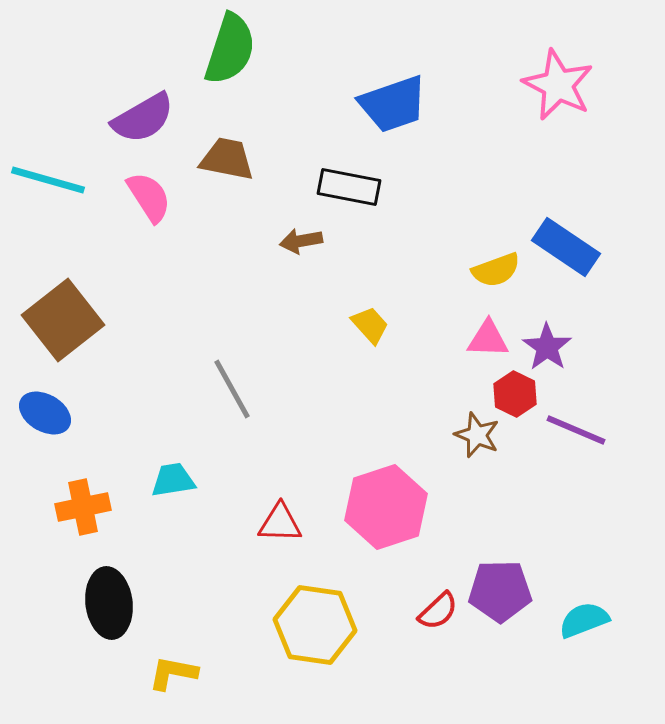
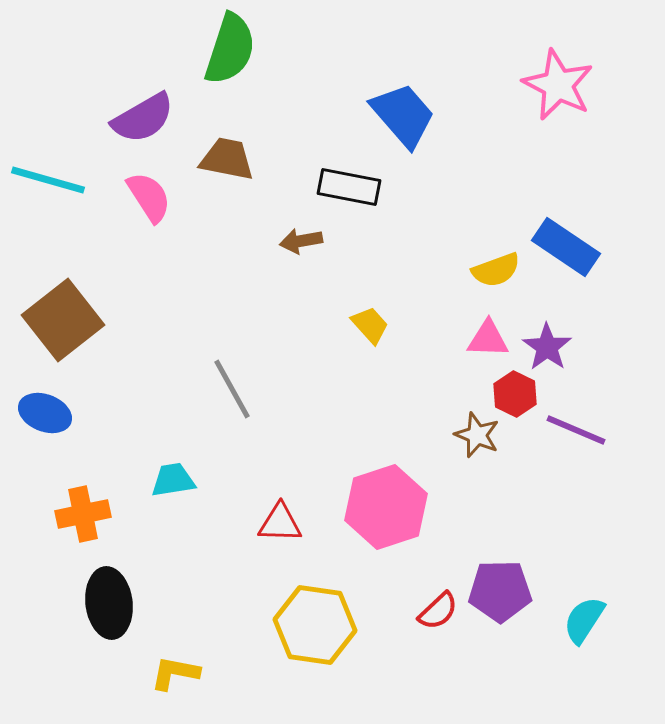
blue trapezoid: moved 10 px right, 11 px down; rotated 112 degrees counterclockwise
blue ellipse: rotated 9 degrees counterclockwise
orange cross: moved 7 px down
cyan semicircle: rotated 36 degrees counterclockwise
yellow L-shape: moved 2 px right
